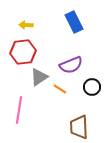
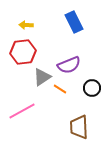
purple semicircle: moved 2 px left
gray triangle: moved 3 px right
black circle: moved 1 px down
pink line: moved 3 px right, 1 px down; rotated 52 degrees clockwise
